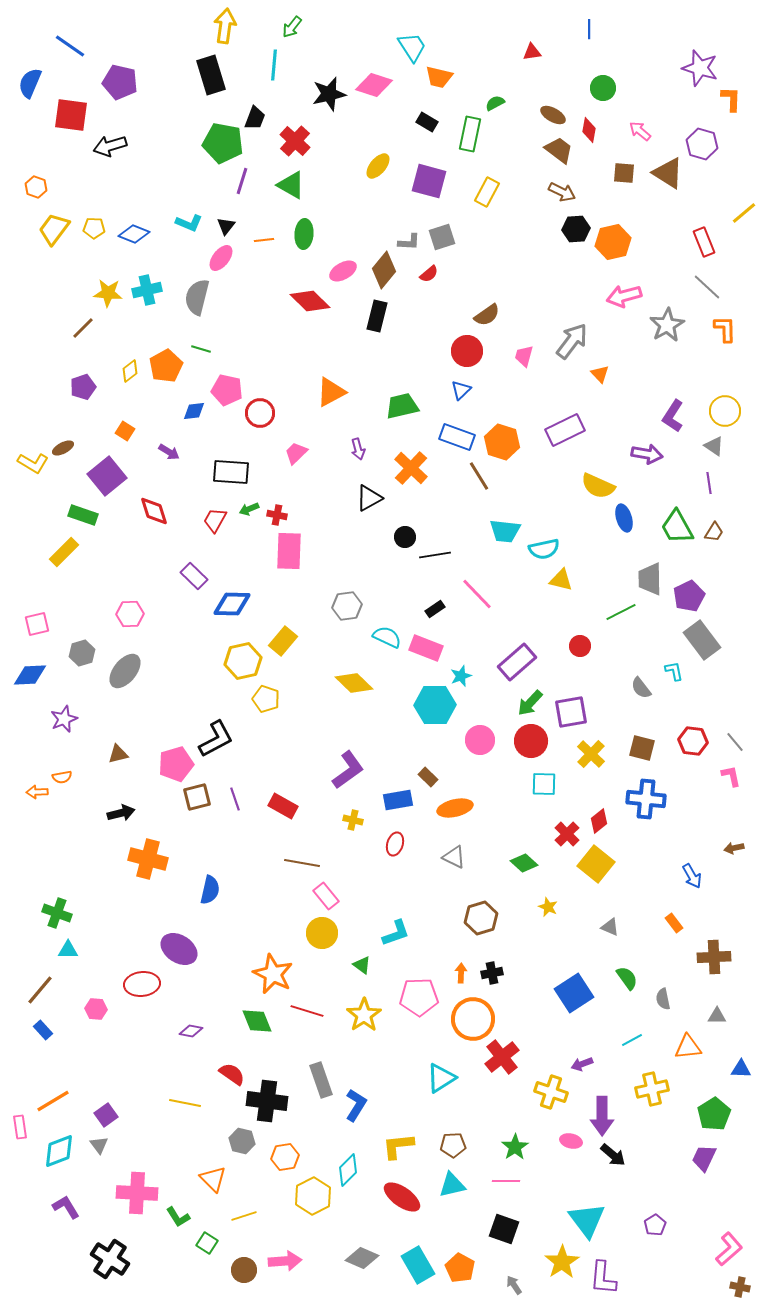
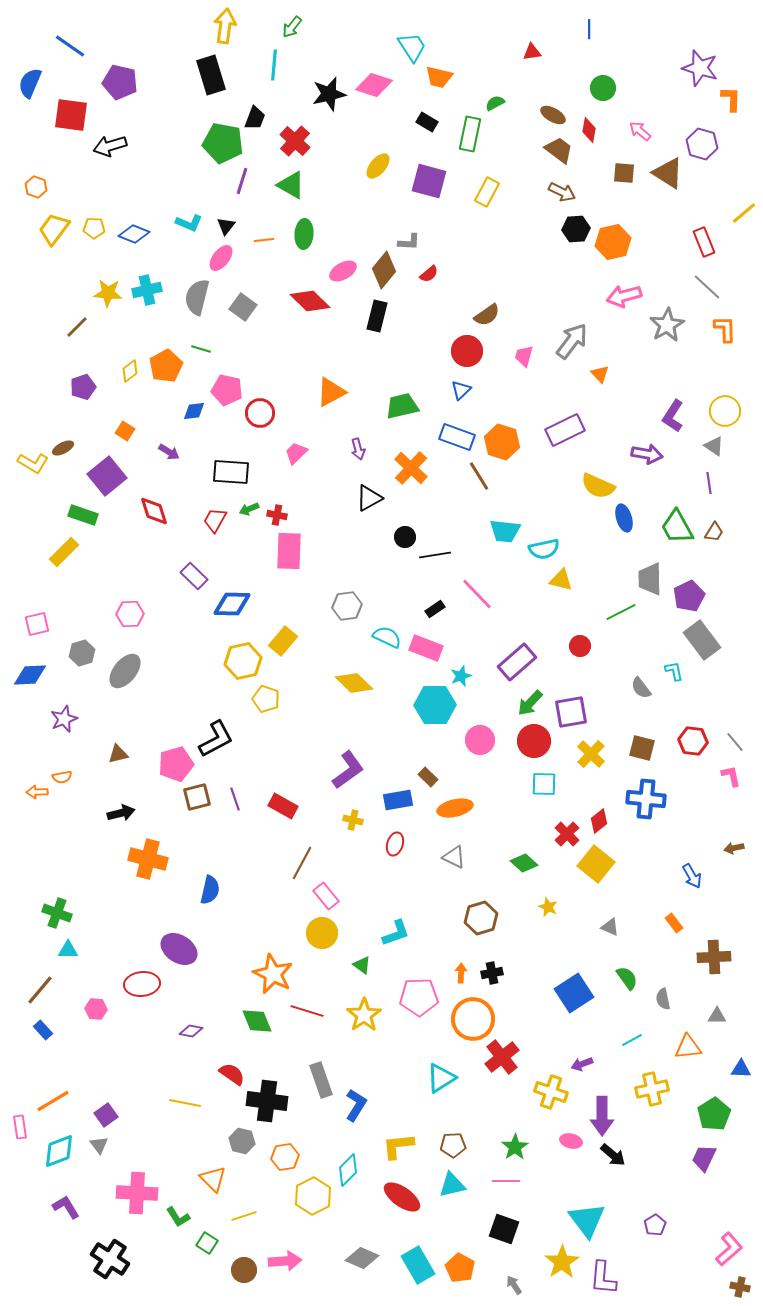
gray square at (442, 237): moved 199 px left, 70 px down; rotated 36 degrees counterclockwise
brown line at (83, 328): moved 6 px left, 1 px up
red circle at (531, 741): moved 3 px right
brown line at (302, 863): rotated 72 degrees counterclockwise
